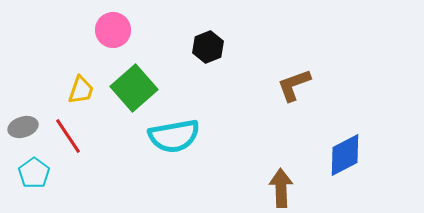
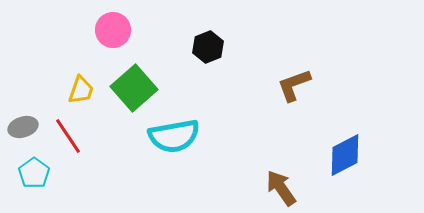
brown arrow: rotated 33 degrees counterclockwise
